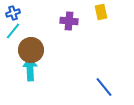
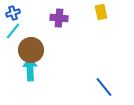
purple cross: moved 10 px left, 3 px up
